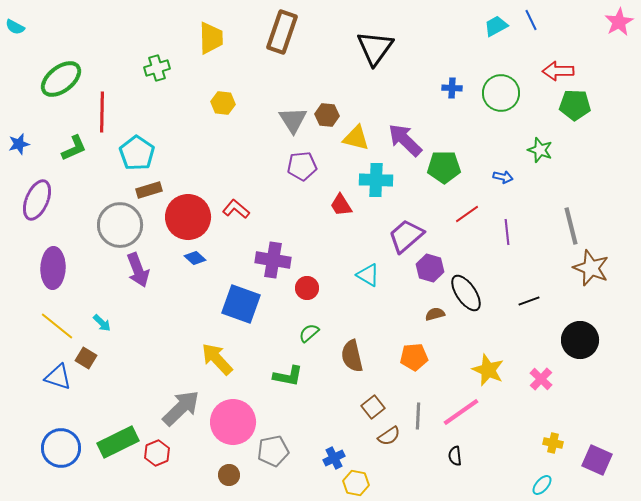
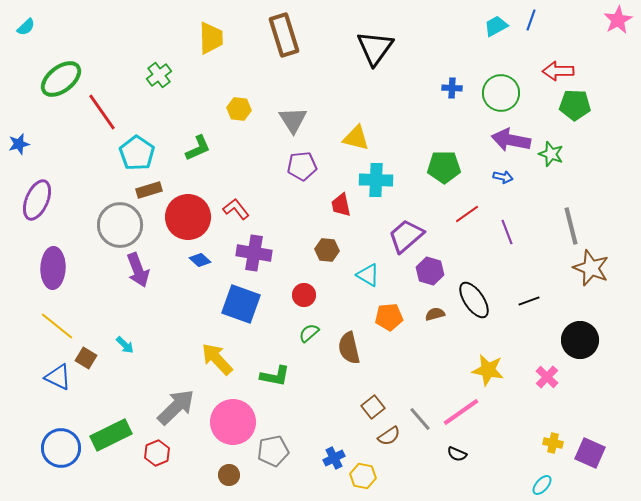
blue line at (531, 20): rotated 45 degrees clockwise
pink star at (619, 22): moved 1 px left, 2 px up
cyan semicircle at (15, 27): moved 11 px right; rotated 72 degrees counterclockwise
brown rectangle at (282, 32): moved 2 px right, 3 px down; rotated 36 degrees counterclockwise
green cross at (157, 68): moved 2 px right, 7 px down; rotated 20 degrees counterclockwise
yellow hexagon at (223, 103): moved 16 px right, 6 px down
red line at (102, 112): rotated 36 degrees counterclockwise
brown hexagon at (327, 115): moved 135 px down
purple arrow at (405, 140): moved 106 px right; rotated 33 degrees counterclockwise
green L-shape at (74, 148): moved 124 px right
green star at (540, 150): moved 11 px right, 4 px down
red trapezoid at (341, 205): rotated 20 degrees clockwise
red L-shape at (236, 209): rotated 12 degrees clockwise
purple line at (507, 232): rotated 15 degrees counterclockwise
blue diamond at (195, 258): moved 5 px right, 2 px down
purple cross at (273, 260): moved 19 px left, 7 px up
purple hexagon at (430, 268): moved 3 px down
red circle at (307, 288): moved 3 px left, 7 px down
black ellipse at (466, 293): moved 8 px right, 7 px down
cyan arrow at (102, 323): moved 23 px right, 22 px down
brown semicircle at (352, 356): moved 3 px left, 8 px up
orange pentagon at (414, 357): moved 25 px left, 40 px up
yellow star at (488, 370): rotated 12 degrees counterclockwise
green L-shape at (288, 376): moved 13 px left
blue triangle at (58, 377): rotated 8 degrees clockwise
pink cross at (541, 379): moved 6 px right, 2 px up
gray arrow at (181, 408): moved 5 px left, 1 px up
gray line at (418, 416): moved 2 px right, 3 px down; rotated 44 degrees counterclockwise
green rectangle at (118, 442): moved 7 px left, 7 px up
black semicircle at (455, 456): moved 2 px right, 2 px up; rotated 60 degrees counterclockwise
purple square at (597, 460): moved 7 px left, 7 px up
yellow hexagon at (356, 483): moved 7 px right, 7 px up
